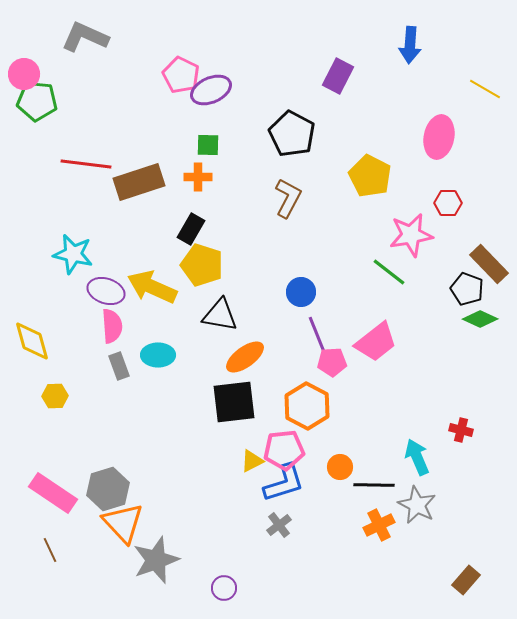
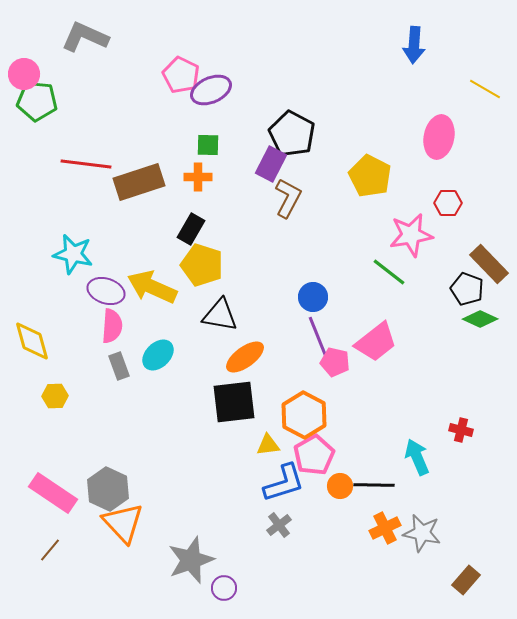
blue arrow at (410, 45): moved 4 px right
purple rectangle at (338, 76): moved 67 px left, 88 px down
blue circle at (301, 292): moved 12 px right, 5 px down
pink semicircle at (112, 326): rotated 8 degrees clockwise
cyan ellipse at (158, 355): rotated 44 degrees counterclockwise
pink pentagon at (332, 362): moved 3 px right; rotated 16 degrees clockwise
orange hexagon at (307, 406): moved 3 px left, 9 px down
pink pentagon at (284, 450): moved 30 px right, 5 px down; rotated 24 degrees counterclockwise
yellow triangle at (252, 461): moved 16 px right, 16 px up; rotated 20 degrees clockwise
orange circle at (340, 467): moved 19 px down
gray hexagon at (108, 489): rotated 18 degrees counterclockwise
gray star at (417, 505): moved 5 px right, 28 px down; rotated 15 degrees counterclockwise
orange cross at (379, 525): moved 6 px right, 3 px down
brown line at (50, 550): rotated 65 degrees clockwise
gray star at (156, 560): moved 35 px right
